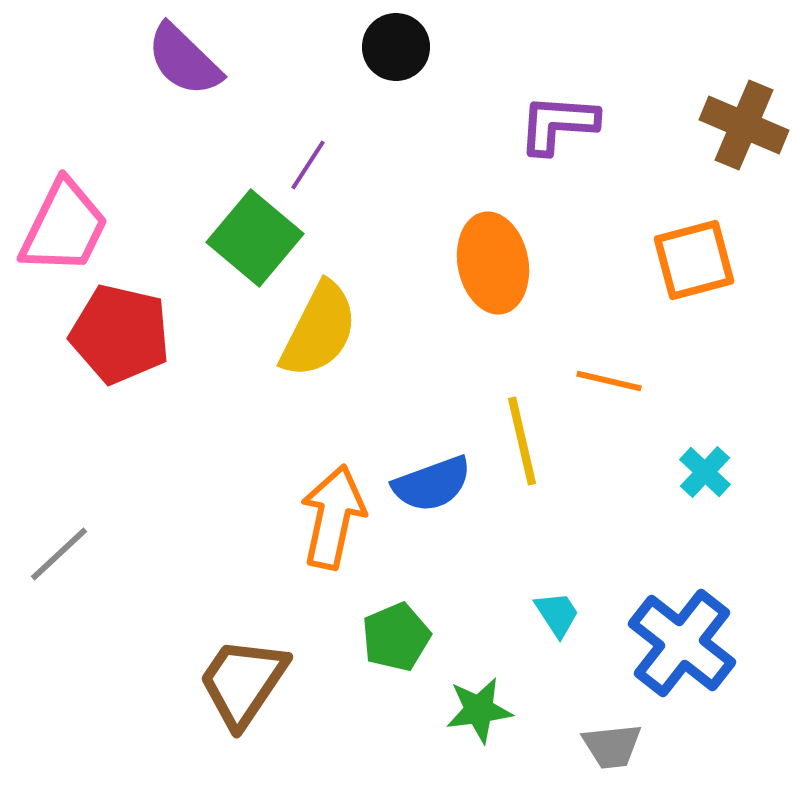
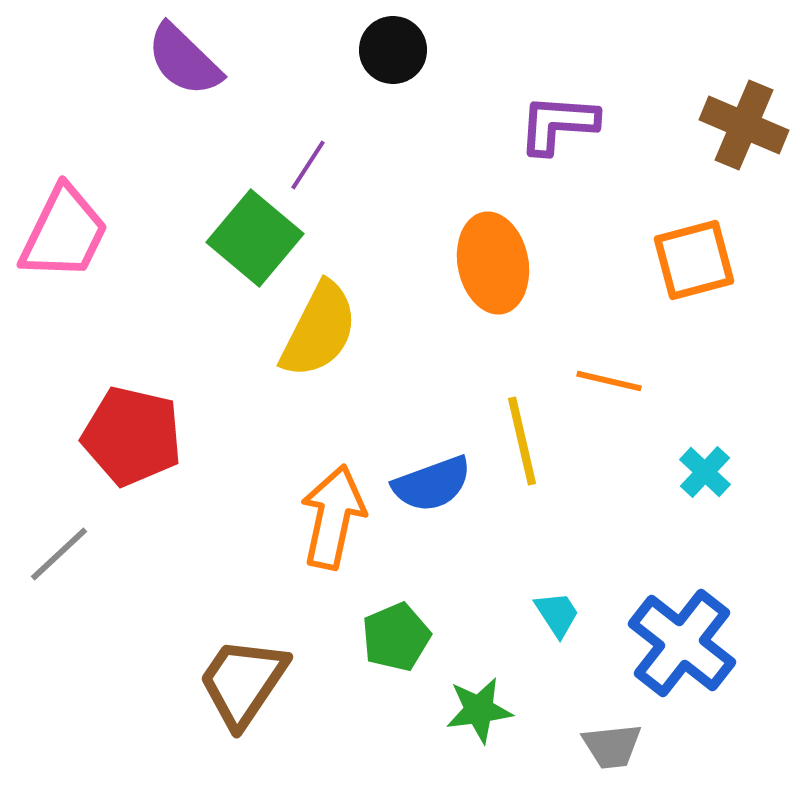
black circle: moved 3 px left, 3 px down
pink trapezoid: moved 6 px down
red pentagon: moved 12 px right, 102 px down
